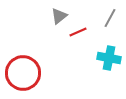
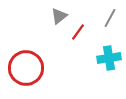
red line: rotated 30 degrees counterclockwise
cyan cross: rotated 20 degrees counterclockwise
red circle: moved 3 px right, 5 px up
